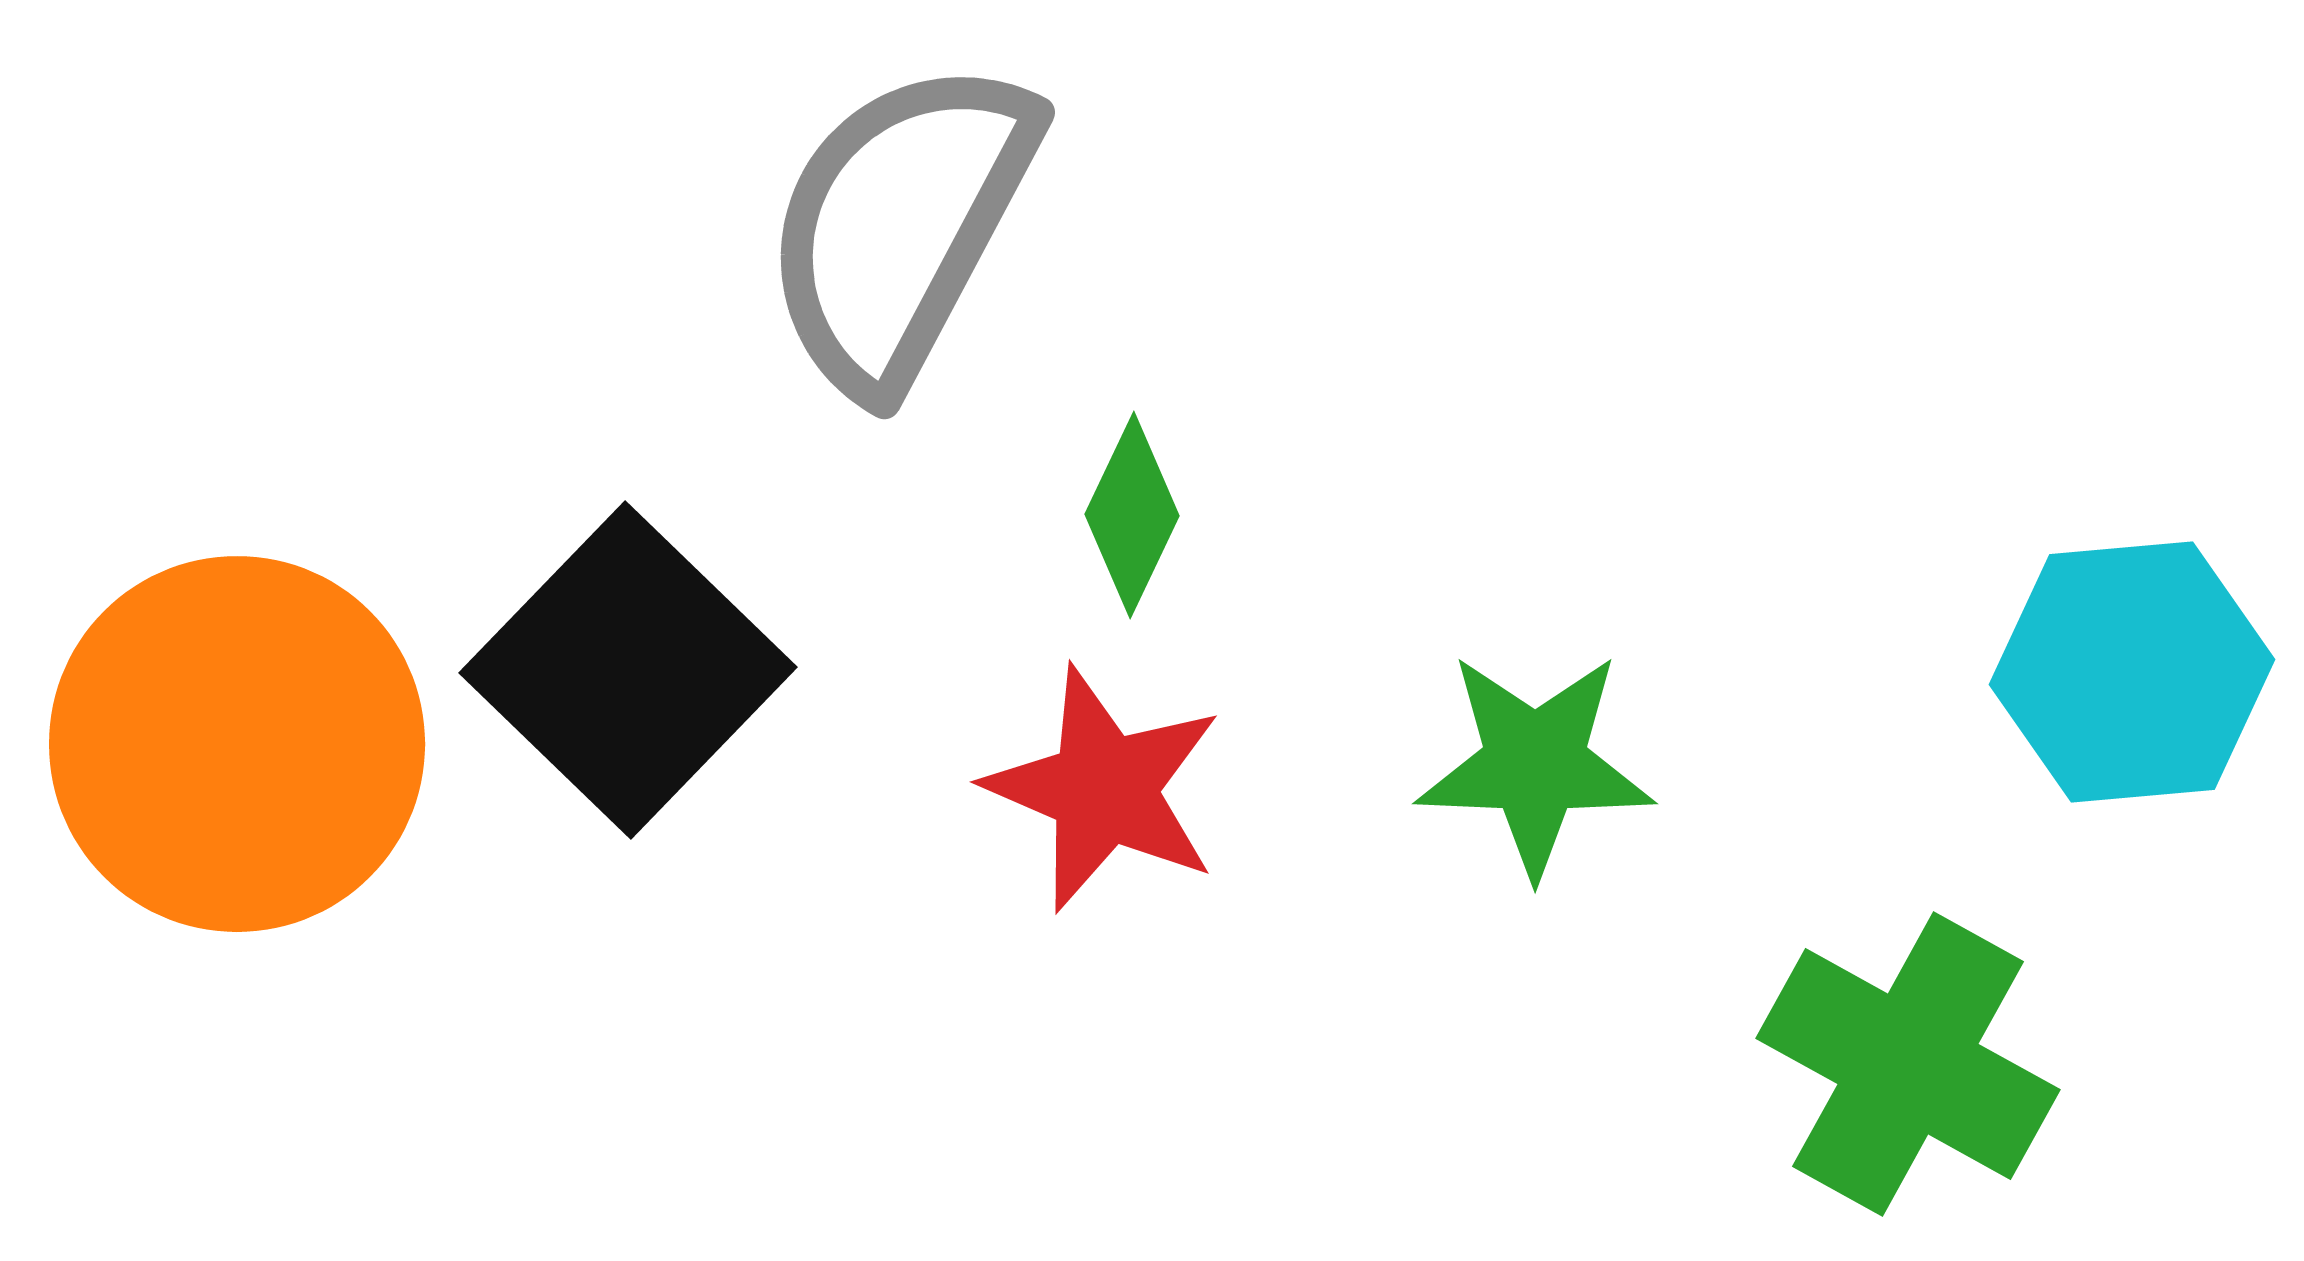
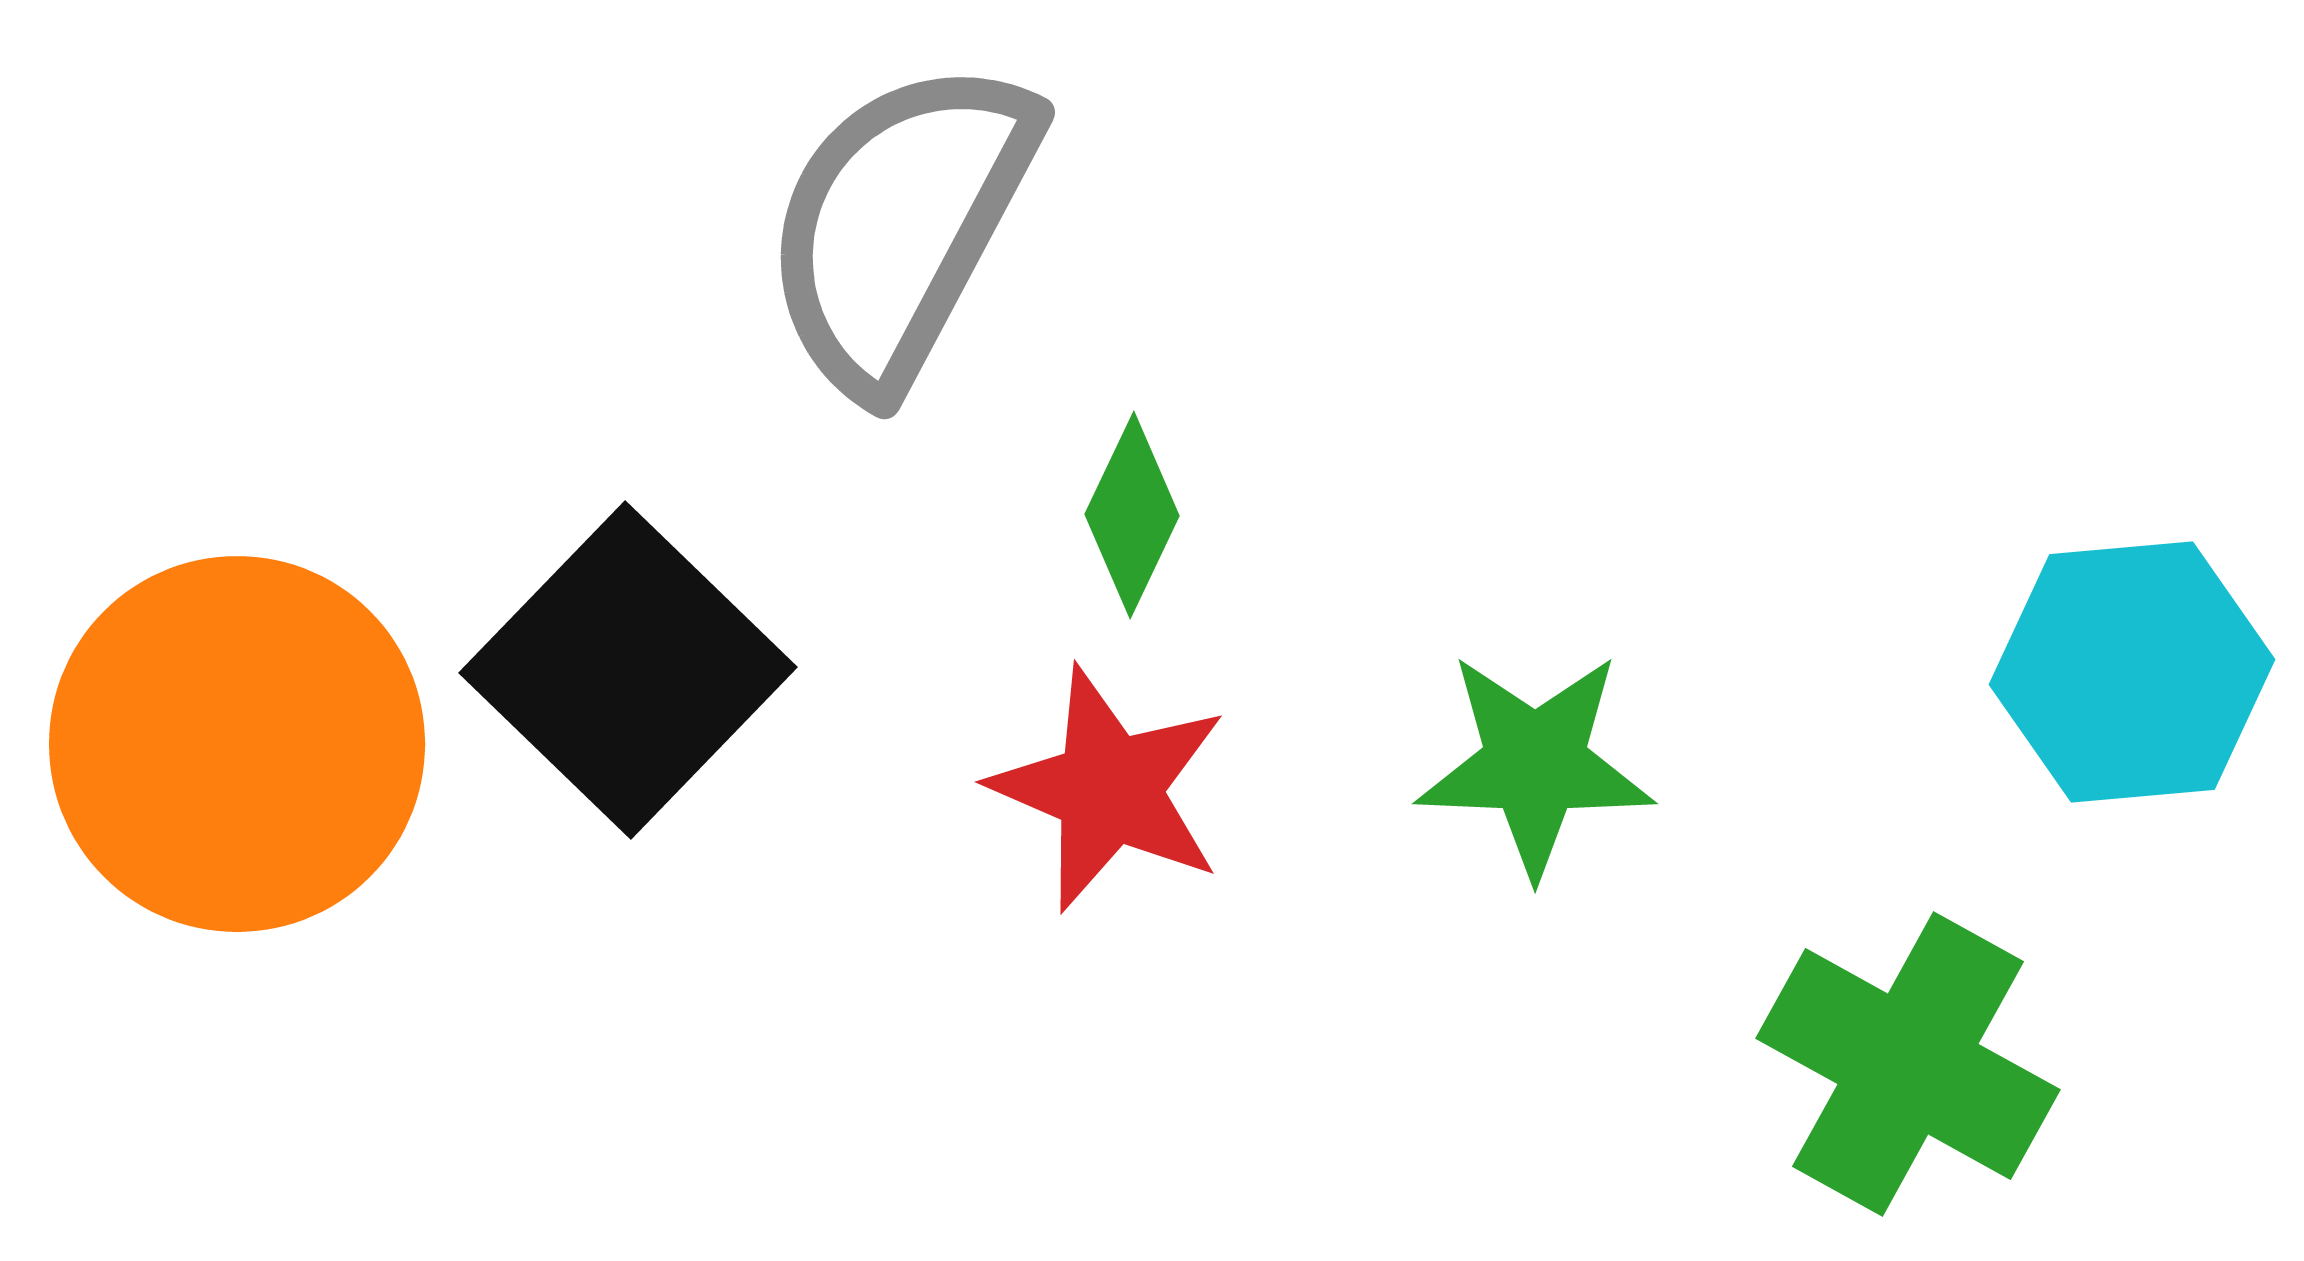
red star: moved 5 px right
